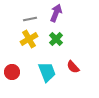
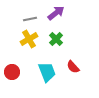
purple arrow: rotated 30 degrees clockwise
